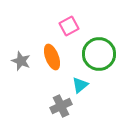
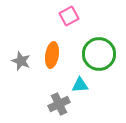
pink square: moved 10 px up
orange ellipse: moved 2 px up; rotated 30 degrees clockwise
cyan triangle: rotated 36 degrees clockwise
gray cross: moved 2 px left, 2 px up
